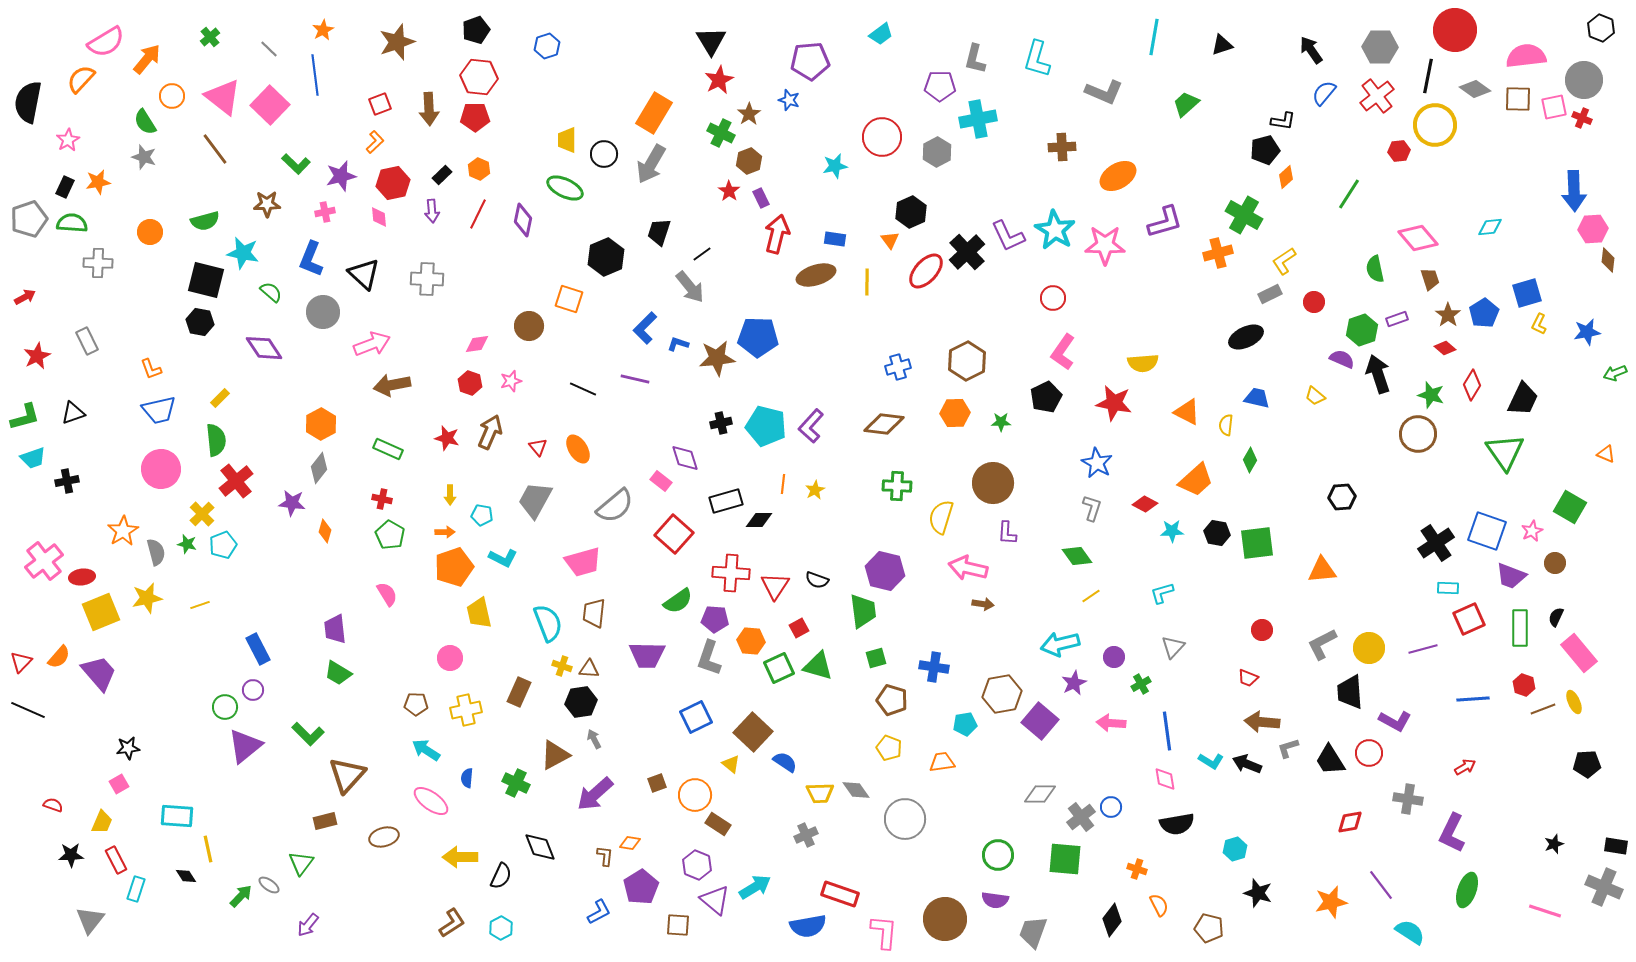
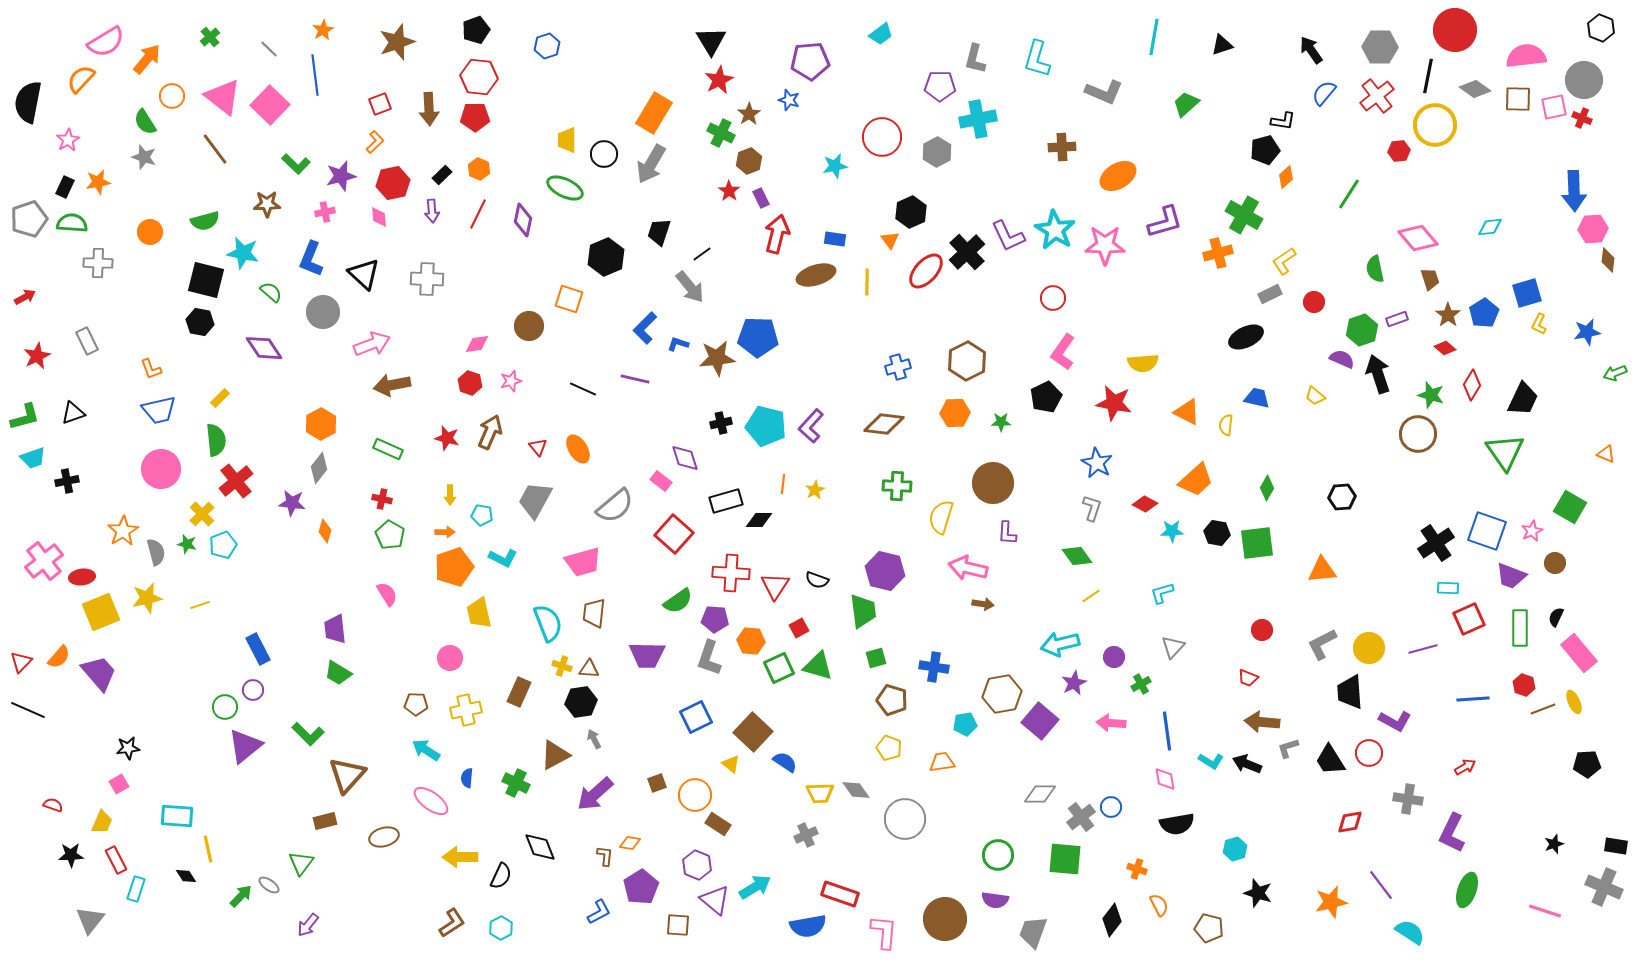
green diamond at (1250, 460): moved 17 px right, 28 px down
